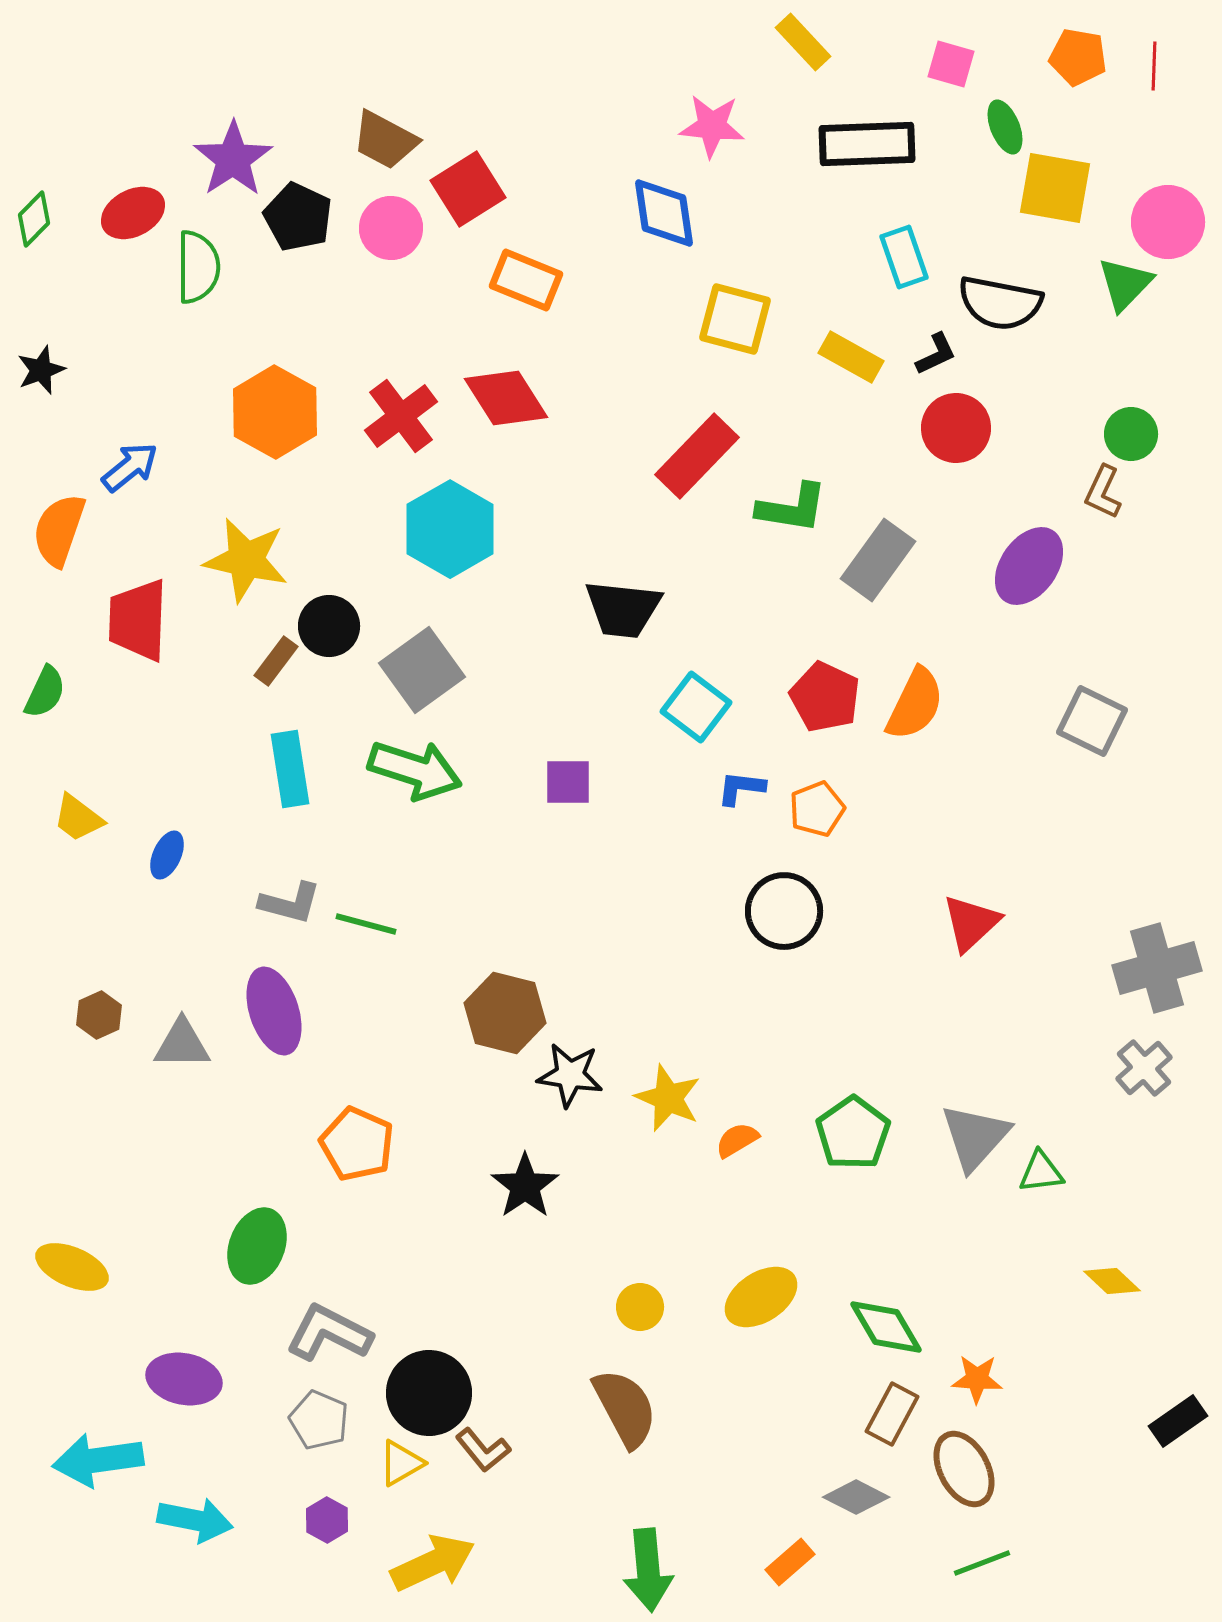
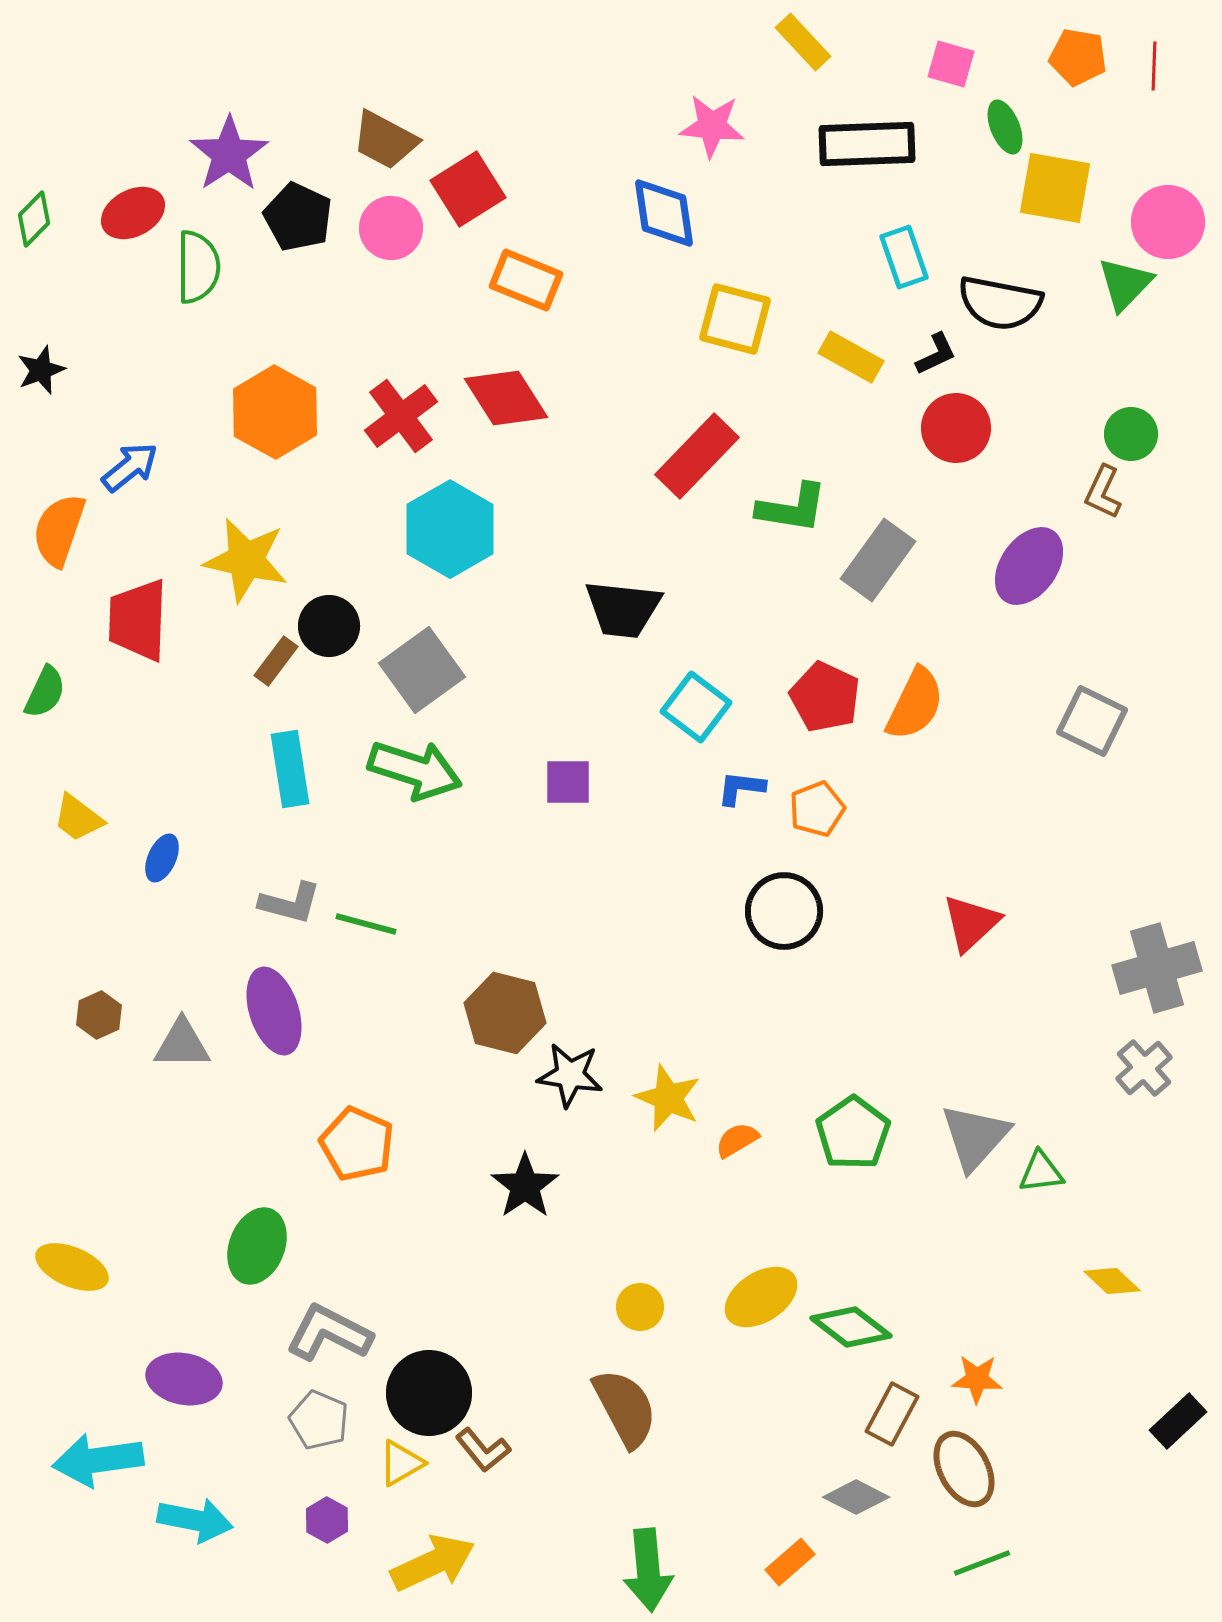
purple star at (233, 159): moved 4 px left, 5 px up
blue ellipse at (167, 855): moved 5 px left, 3 px down
green diamond at (886, 1327): moved 35 px left; rotated 22 degrees counterclockwise
black rectangle at (1178, 1421): rotated 8 degrees counterclockwise
